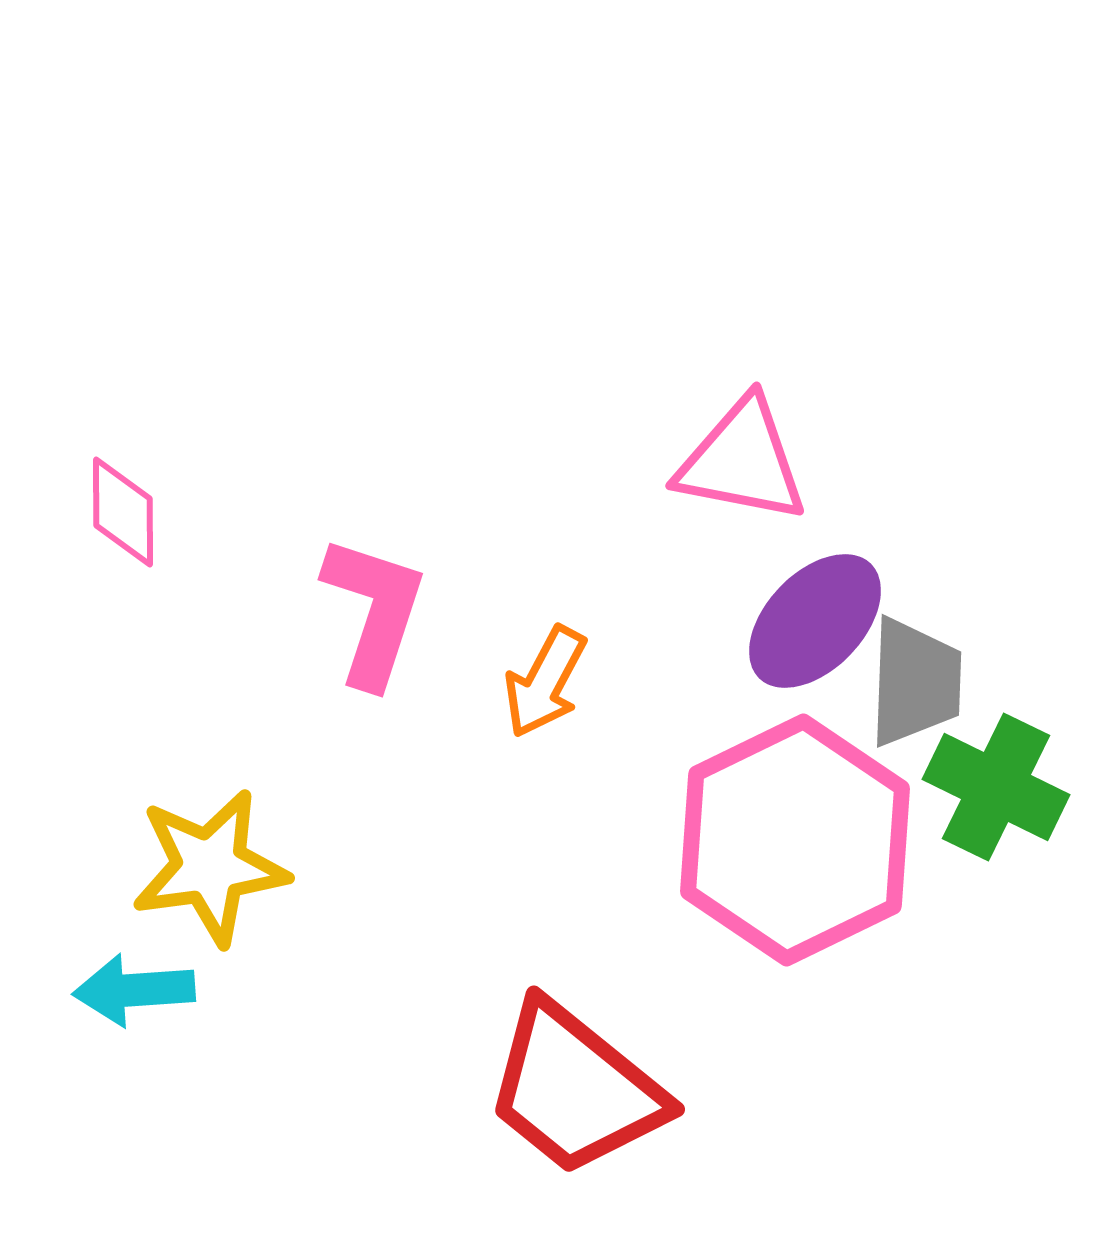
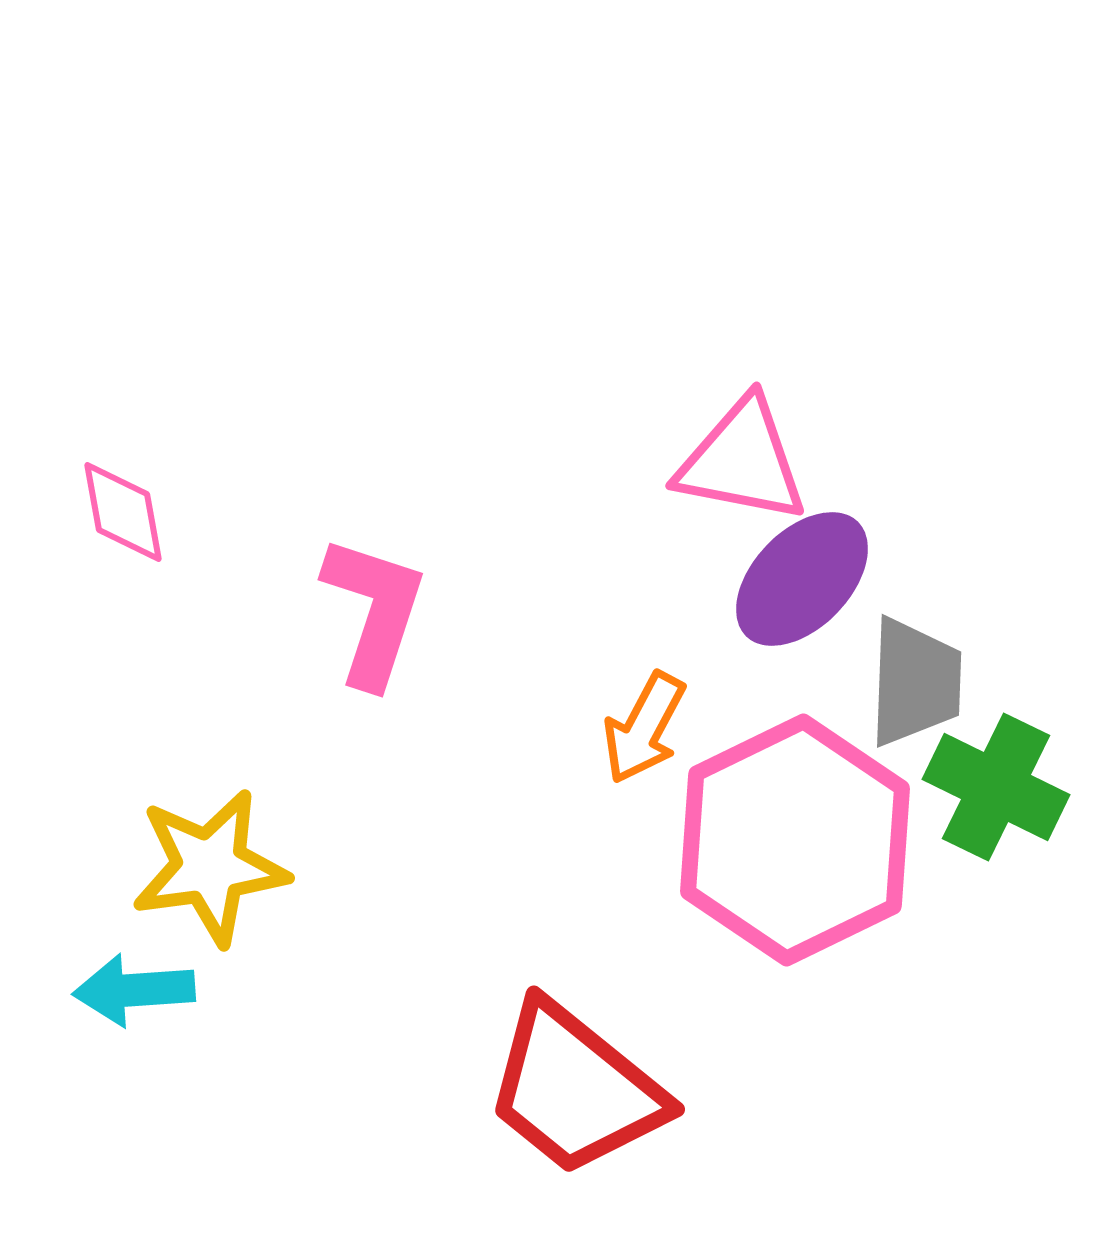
pink diamond: rotated 10 degrees counterclockwise
purple ellipse: moved 13 px left, 42 px up
orange arrow: moved 99 px right, 46 px down
